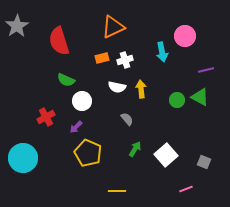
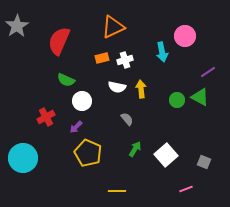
red semicircle: rotated 40 degrees clockwise
purple line: moved 2 px right, 2 px down; rotated 21 degrees counterclockwise
